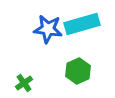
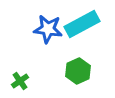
cyan rectangle: rotated 12 degrees counterclockwise
green cross: moved 4 px left, 2 px up
